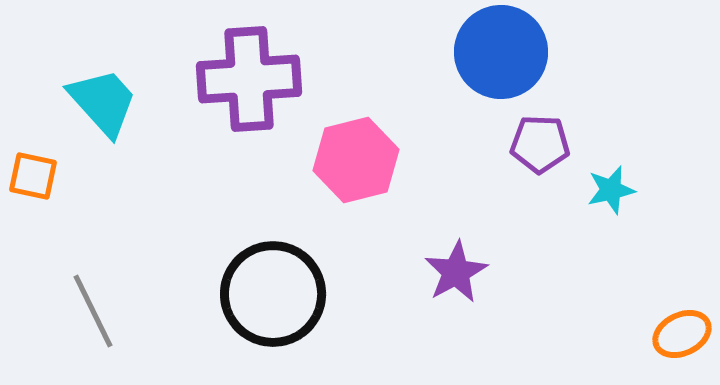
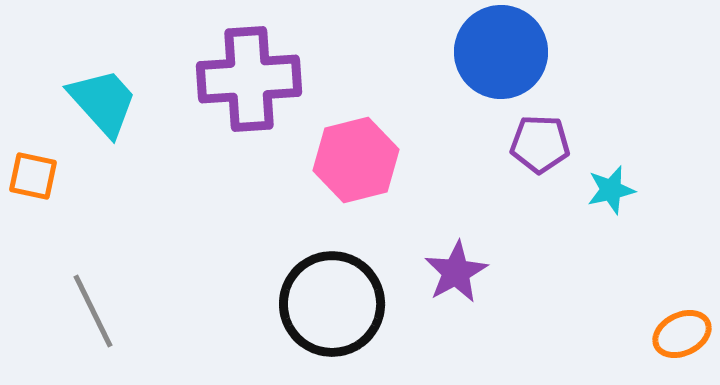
black circle: moved 59 px right, 10 px down
